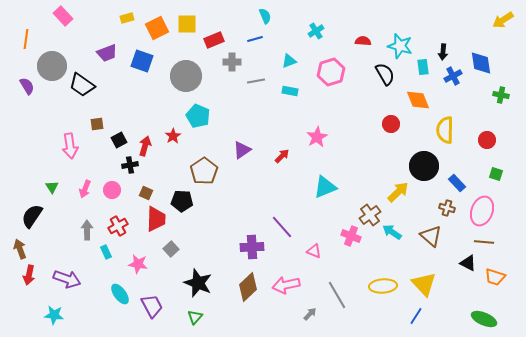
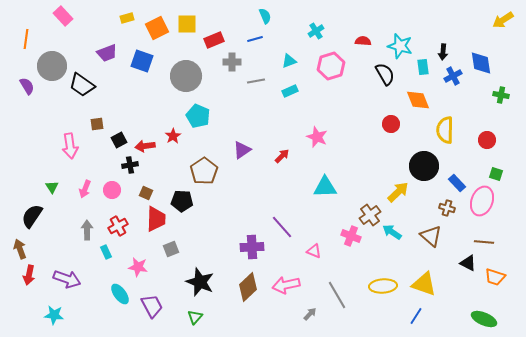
pink hexagon at (331, 72): moved 6 px up
cyan rectangle at (290, 91): rotated 35 degrees counterclockwise
pink star at (317, 137): rotated 20 degrees counterclockwise
red arrow at (145, 146): rotated 114 degrees counterclockwise
cyan triangle at (325, 187): rotated 20 degrees clockwise
pink ellipse at (482, 211): moved 10 px up
gray square at (171, 249): rotated 21 degrees clockwise
pink star at (138, 264): moved 3 px down
black star at (198, 283): moved 2 px right, 1 px up
yellow triangle at (424, 284): rotated 28 degrees counterclockwise
